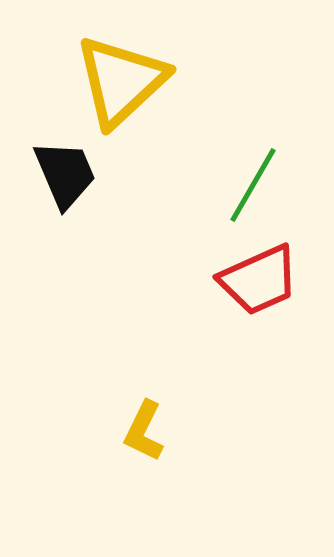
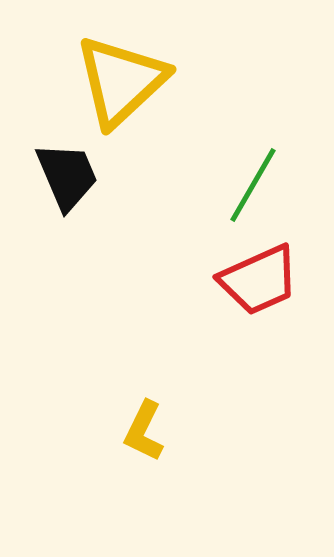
black trapezoid: moved 2 px right, 2 px down
